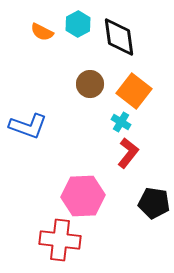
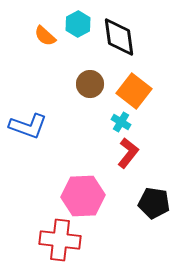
orange semicircle: moved 3 px right, 4 px down; rotated 15 degrees clockwise
